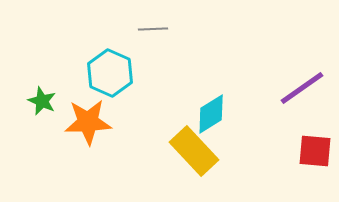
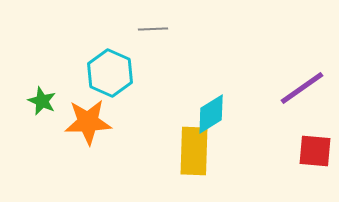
yellow rectangle: rotated 45 degrees clockwise
